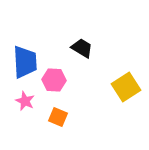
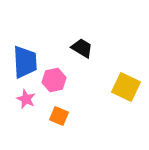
pink hexagon: rotated 15 degrees counterclockwise
yellow square: rotated 32 degrees counterclockwise
pink star: moved 1 px right, 2 px up
orange square: moved 1 px right, 1 px up
